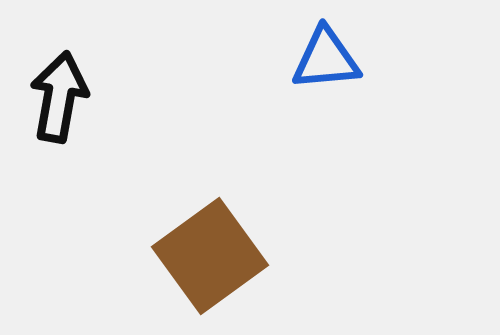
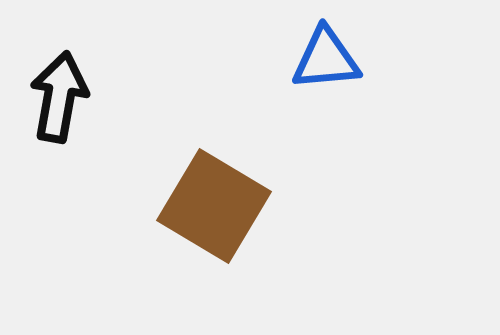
brown square: moved 4 px right, 50 px up; rotated 23 degrees counterclockwise
